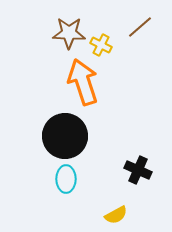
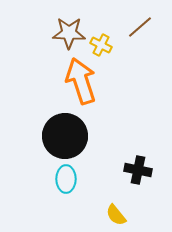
orange arrow: moved 2 px left, 1 px up
black cross: rotated 12 degrees counterclockwise
yellow semicircle: rotated 80 degrees clockwise
